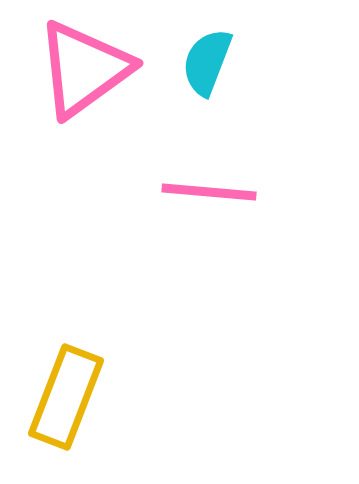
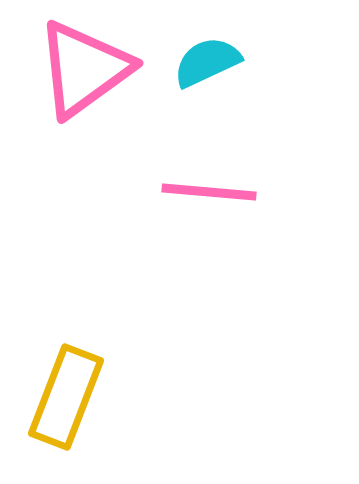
cyan semicircle: rotated 44 degrees clockwise
